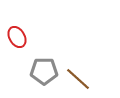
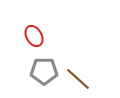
red ellipse: moved 17 px right, 1 px up
